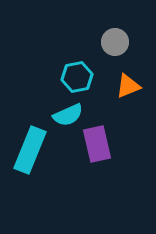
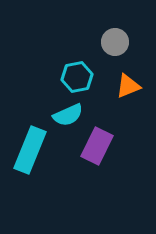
purple rectangle: moved 2 px down; rotated 39 degrees clockwise
